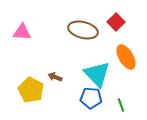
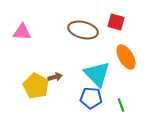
red square: rotated 30 degrees counterclockwise
brown arrow: rotated 144 degrees clockwise
yellow pentagon: moved 5 px right, 4 px up
